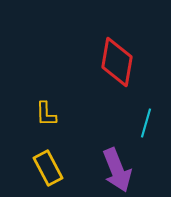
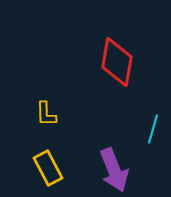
cyan line: moved 7 px right, 6 px down
purple arrow: moved 3 px left
